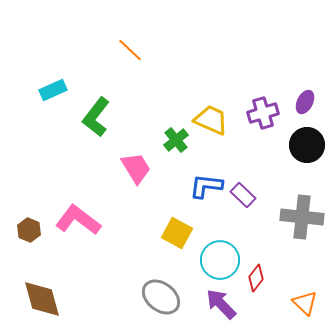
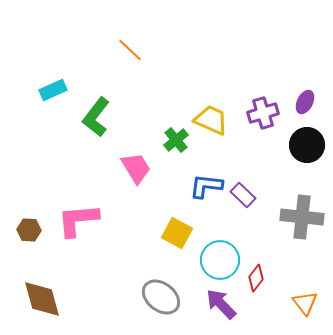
pink L-shape: rotated 42 degrees counterclockwise
brown hexagon: rotated 20 degrees counterclockwise
orange triangle: rotated 8 degrees clockwise
